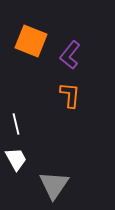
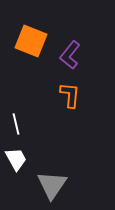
gray triangle: moved 2 px left
